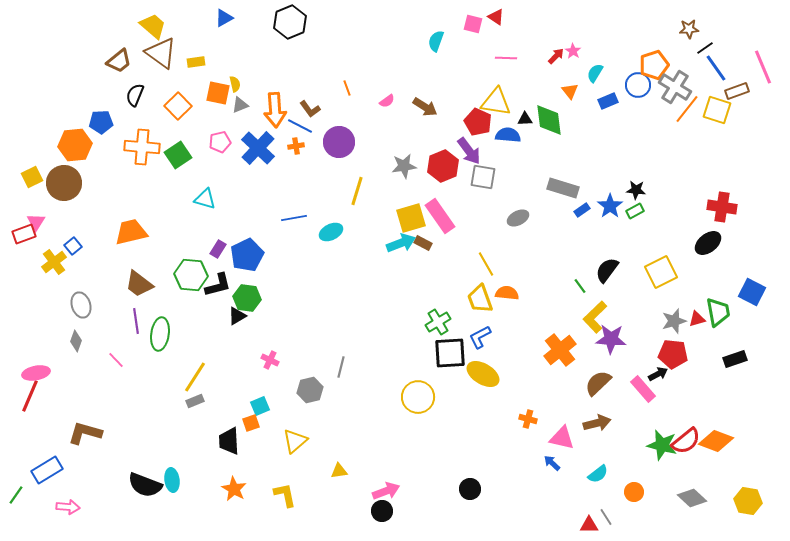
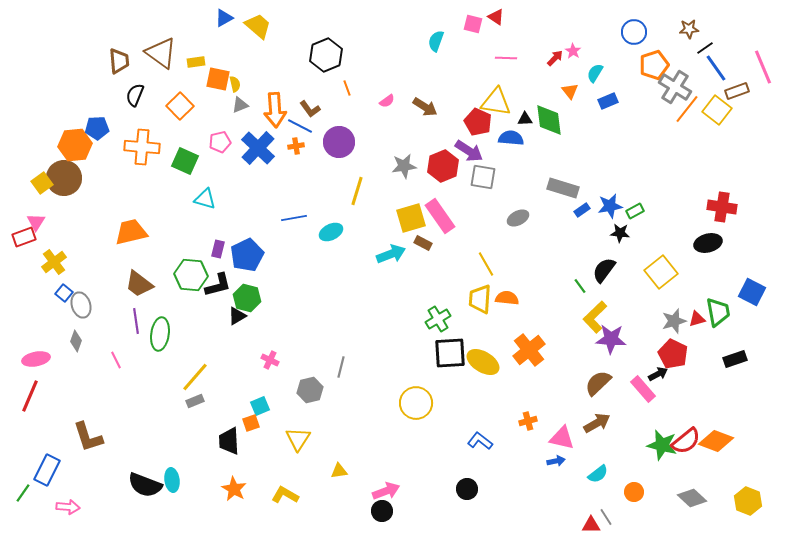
black hexagon at (290, 22): moved 36 px right, 33 px down
yellow trapezoid at (153, 26): moved 105 px right
red arrow at (556, 56): moved 1 px left, 2 px down
brown trapezoid at (119, 61): rotated 56 degrees counterclockwise
blue circle at (638, 85): moved 4 px left, 53 px up
orange square at (218, 93): moved 14 px up
orange square at (178, 106): moved 2 px right
yellow square at (717, 110): rotated 20 degrees clockwise
blue pentagon at (101, 122): moved 4 px left, 6 px down
blue semicircle at (508, 135): moved 3 px right, 3 px down
purple arrow at (469, 151): rotated 20 degrees counterclockwise
green square at (178, 155): moved 7 px right, 6 px down; rotated 32 degrees counterclockwise
yellow square at (32, 177): moved 10 px right, 6 px down; rotated 10 degrees counterclockwise
brown circle at (64, 183): moved 5 px up
black star at (636, 190): moved 16 px left, 43 px down
blue star at (610, 206): rotated 25 degrees clockwise
red rectangle at (24, 234): moved 3 px down
cyan arrow at (401, 243): moved 10 px left, 11 px down
black ellipse at (708, 243): rotated 24 degrees clockwise
blue square at (73, 246): moved 9 px left, 47 px down; rotated 12 degrees counterclockwise
purple rectangle at (218, 249): rotated 18 degrees counterclockwise
black semicircle at (607, 270): moved 3 px left
yellow square at (661, 272): rotated 12 degrees counterclockwise
orange semicircle at (507, 293): moved 5 px down
green hexagon at (247, 298): rotated 8 degrees clockwise
yellow trapezoid at (480, 299): rotated 24 degrees clockwise
green cross at (438, 322): moved 3 px up
blue L-shape at (480, 337): moved 104 px down; rotated 65 degrees clockwise
orange cross at (560, 350): moved 31 px left
red pentagon at (673, 354): rotated 20 degrees clockwise
pink line at (116, 360): rotated 18 degrees clockwise
pink ellipse at (36, 373): moved 14 px up
yellow ellipse at (483, 374): moved 12 px up
yellow line at (195, 377): rotated 8 degrees clockwise
yellow circle at (418, 397): moved 2 px left, 6 px down
orange cross at (528, 419): moved 2 px down; rotated 30 degrees counterclockwise
brown arrow at (597, 423): rotated 16 degrees counterclockwise
brown L-shape at (85, 433): moved 3 px right, 4 px down; rotated 124 degrees counterclockwise
yellow triangle at (295, 441): moved 3 px right, 2 px up; rotated 16 degrees counterclockwise
blue arrow at (552, 463): moved 4 px right, 2 px up; rotated 126 degrees clockwise
blue rectangle at (47, 470): rotated 32 degrees counterclockwise
black circle at (470, 489): moved 3 px left
green line at (16, 495): moved 7 px right, 2 px up
yellow L-shape at (285, 495): rotated 48 degrees counterclockwise
yellow hexagon at (748, 501): rotated 12 degrees clockwise
red triangle at (589, 525): moved 2 px right
